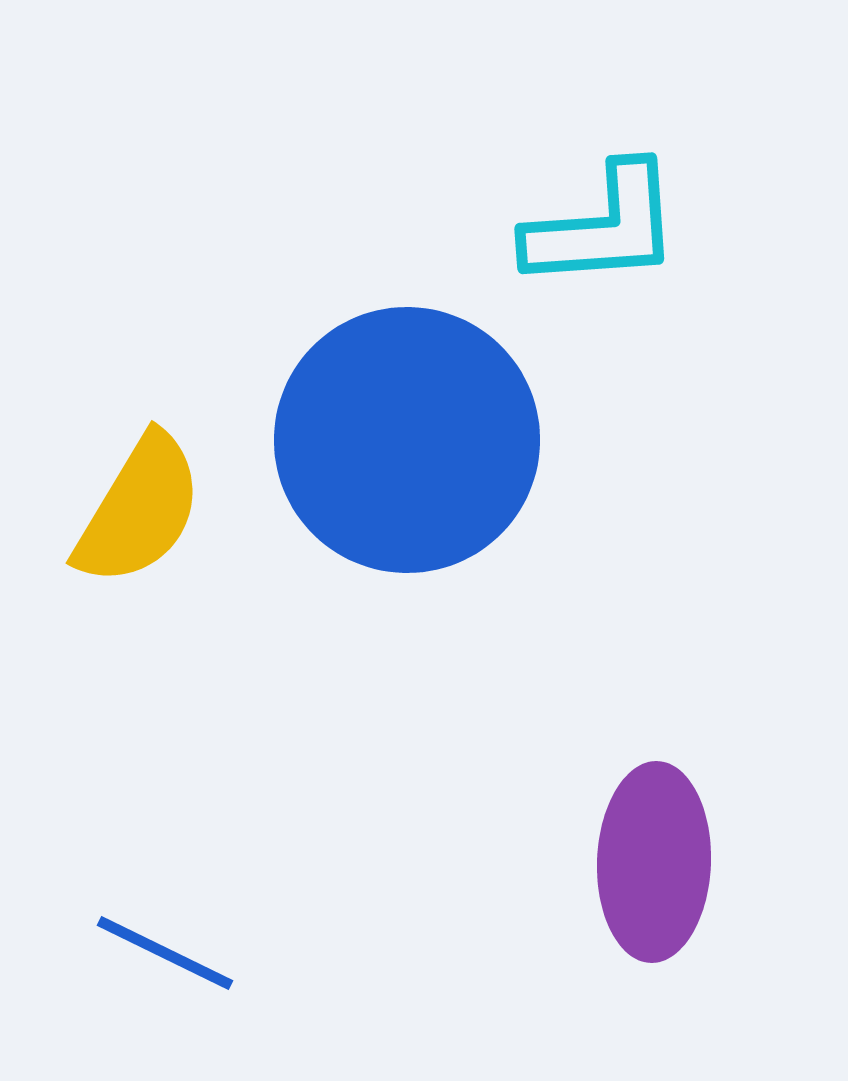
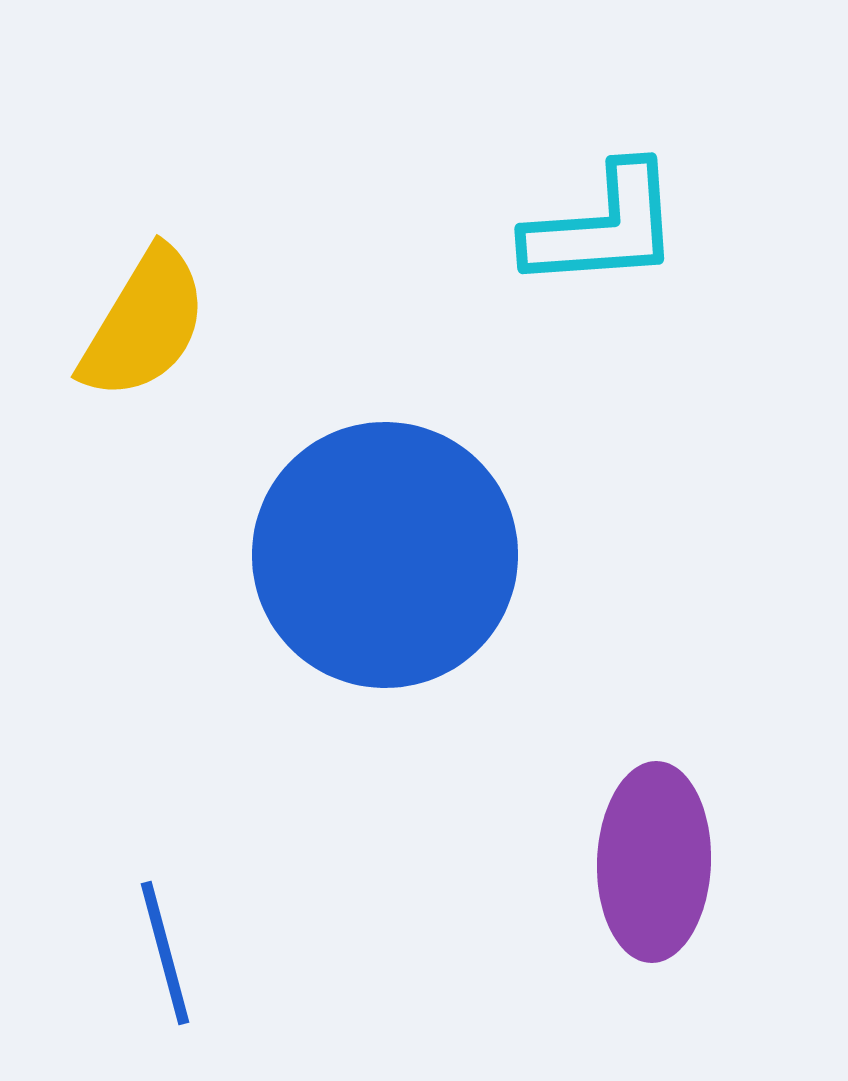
blue circle: moved 22 px left, 115 px down
yellow semicircle: moved 5 px right, 186 px up
blue line: rotated 49 degrees clockwise
